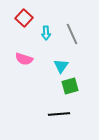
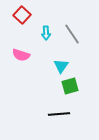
red square: moved 2 px left, 3 px up
gray line: rotated 10 degrees counterclockwise
pink semicircle: moved 3 px left, 4 px up
